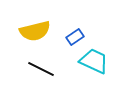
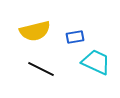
blue rectangle: rotated 24 degrees clockwise
cyan trapezoid: moved 2 px right, 1 px down
